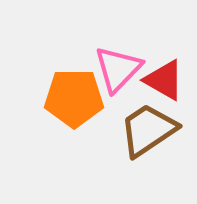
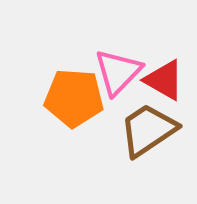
pink triangle: moved 3 px down
orange pentagon: rotated 4 degrees clockwise
